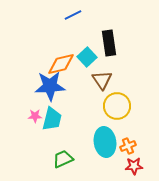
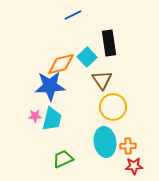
yellow circle: moved 4 px left, 1 px down
orange cross: rotated 21 degrees clockwise
